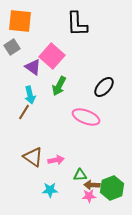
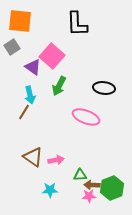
black ellipse: moved 1 px down; rotated 55 degrees clockwise
